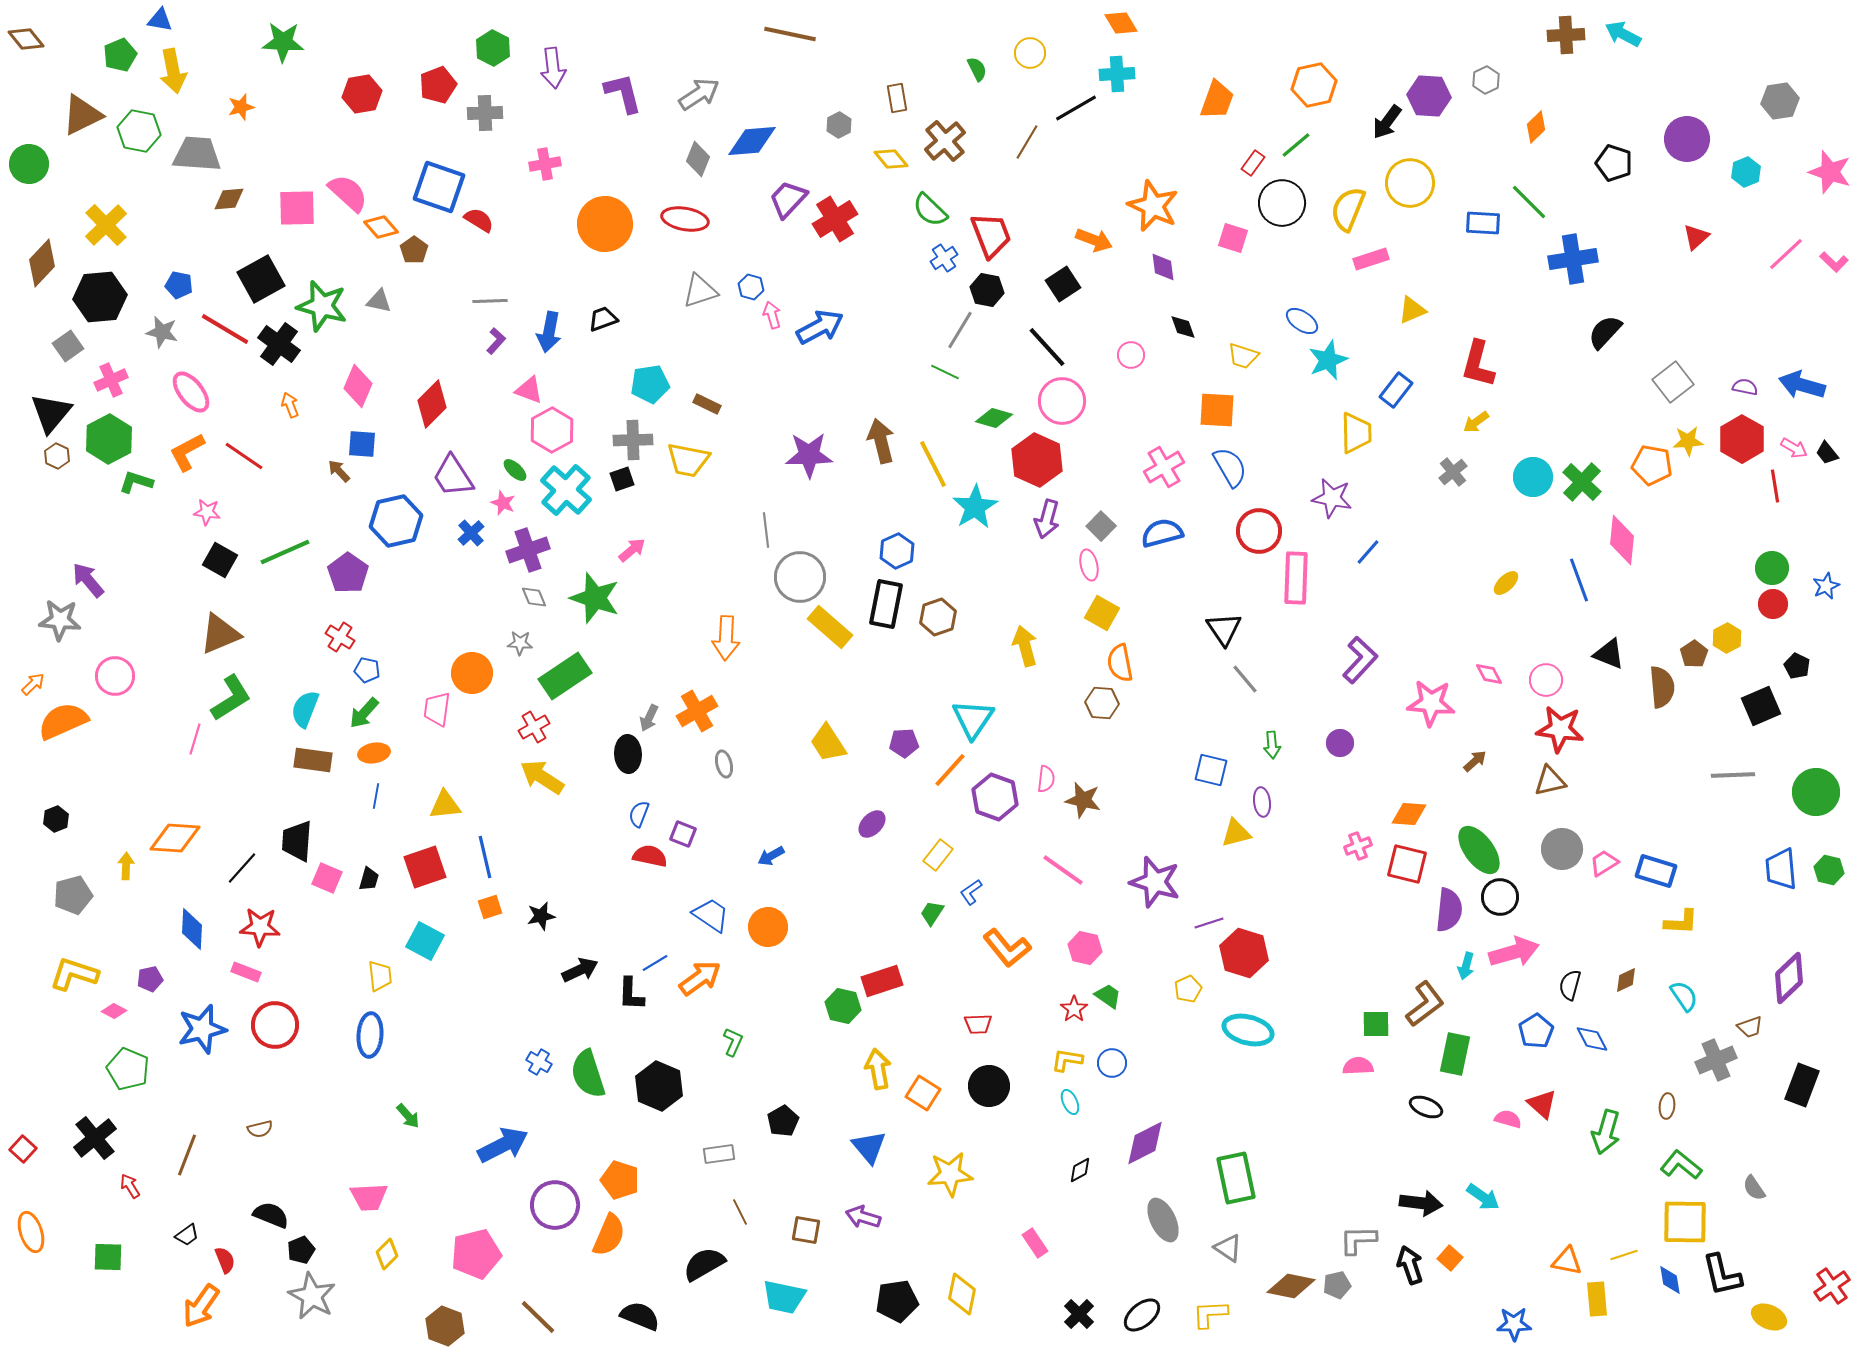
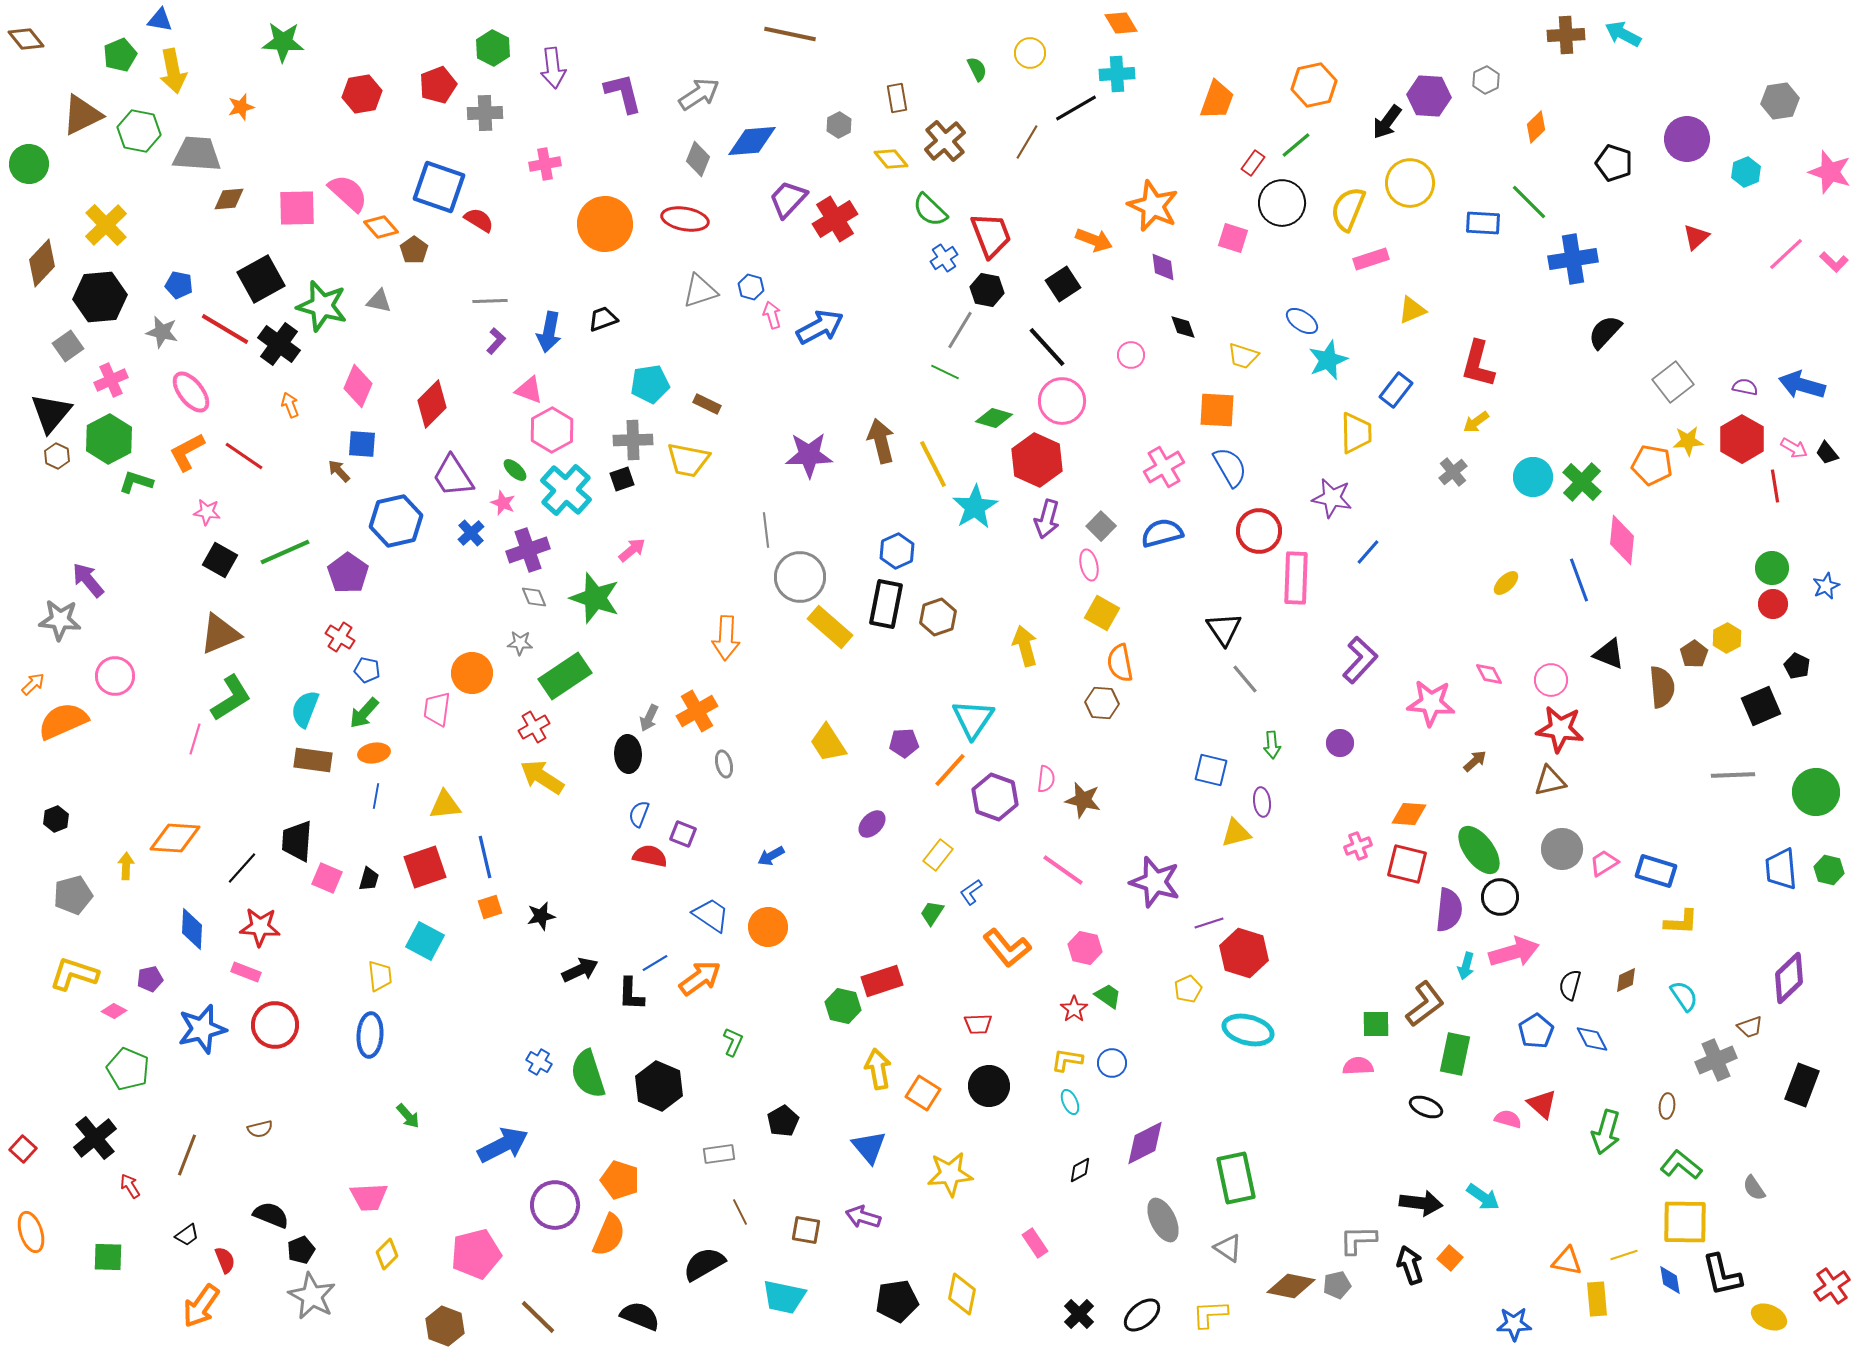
pink circle at (1546, 680): moved 5 px right
